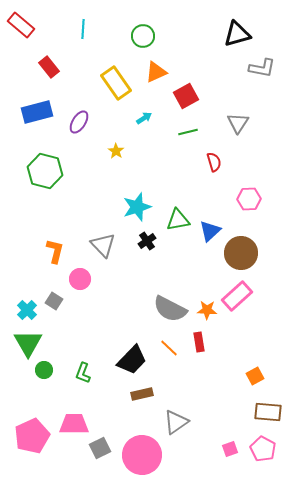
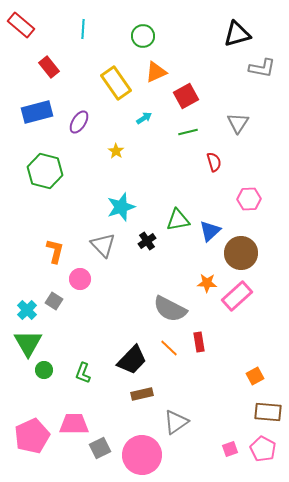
cyan star at (137, 207): moved 16 px left
orange star at (207, 310): moved 27 px up
